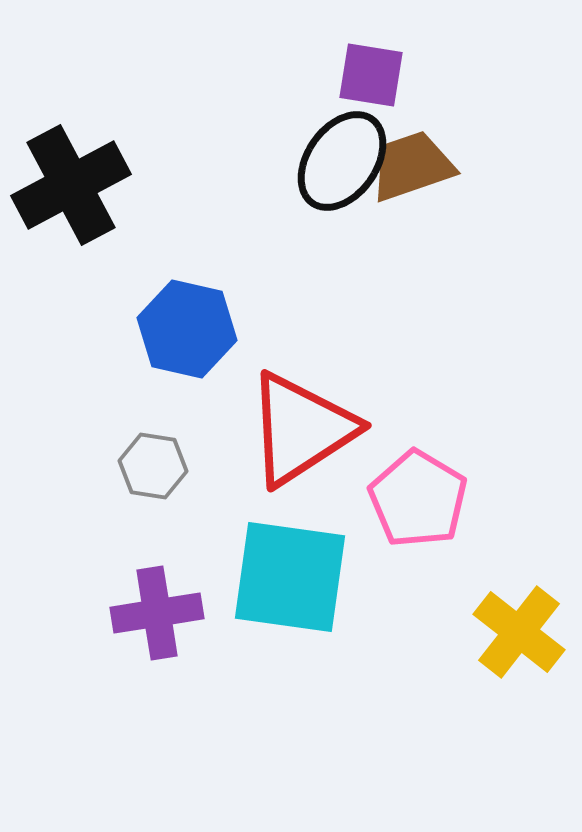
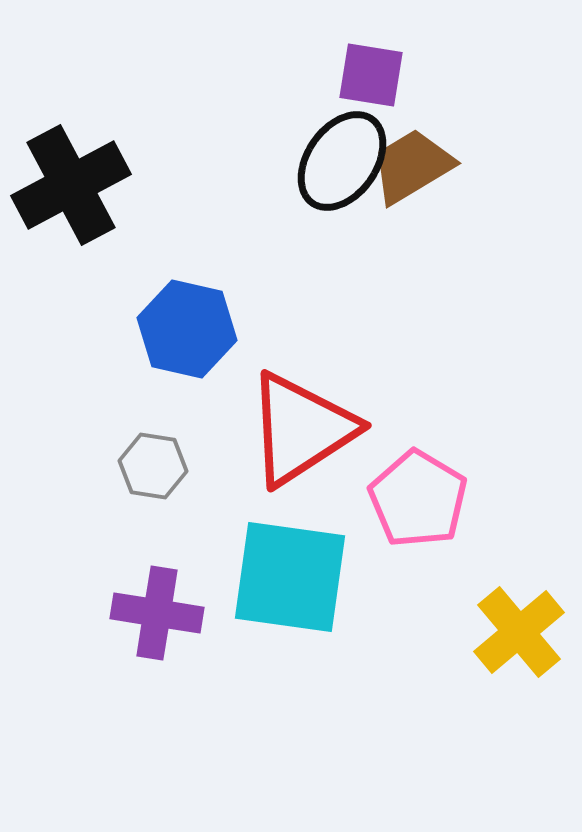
brown trapezoid: rotated 12 degrees counterclockwise
purple cross: rotated 18 degrees clockwise
yellow cross: rotated 12 degrees clockwise
